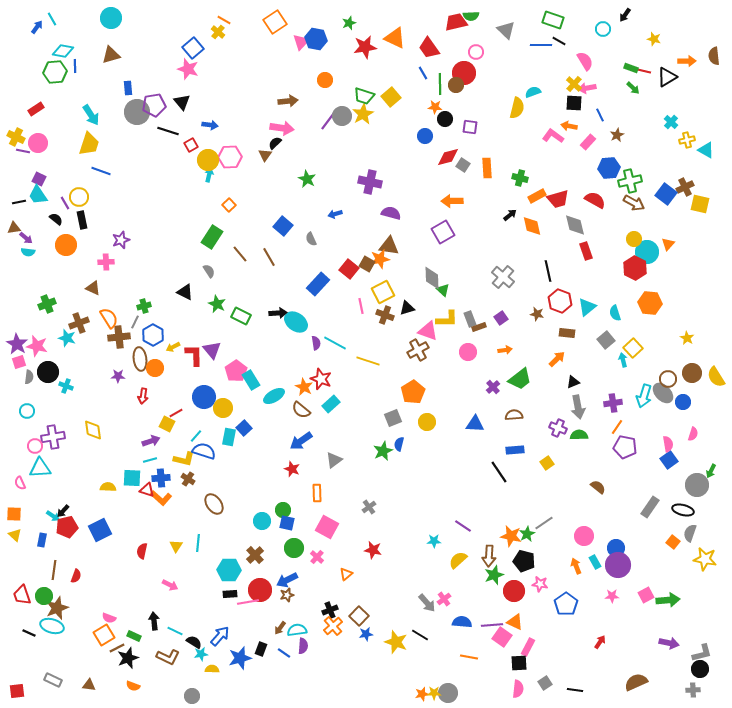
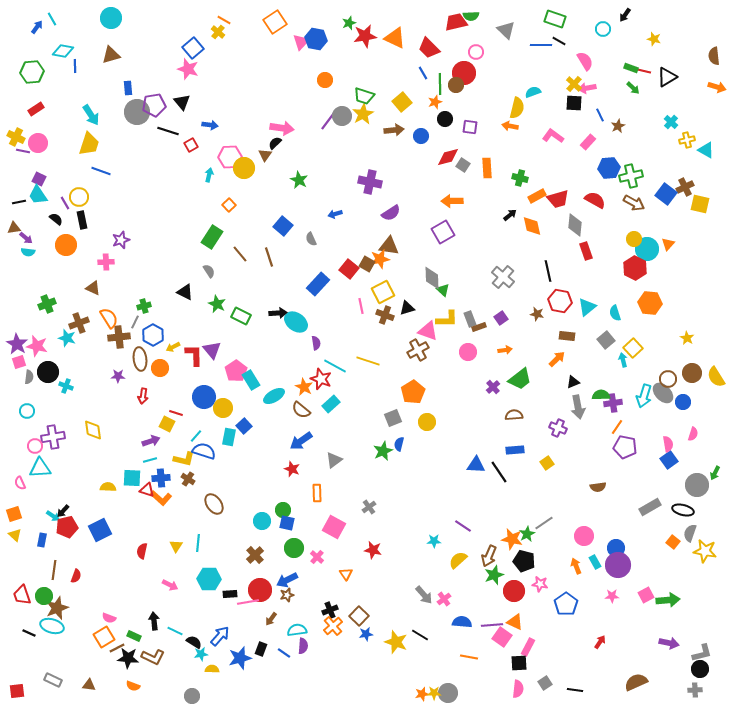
green rectangle at (553, 20): moved 2 px right, 1 px up
red star at (365, 47): moved 11 px up
red trapezoid at (429, 48): rotated 10 degrees counterclockwise
orange arrow at (687, 61): moved 30 px right, 26 px down; rotated 18 degrees clockwise
green hexagon at (55, 72): moved 23 px left
yellow square at (391, 97): moved 11 px right, 5 px down
brown arrow at (288, 101): moved 106 px right, 29 px down
orange star at (435, 107): moved 5 px up; rotated 24 degrees counterclockwise
orange arrow at (569, 126): moved 59 px left
brown star at (617, 135): moved 1 px right, 9 px up
blue circle at (425, 136): moved 4 px left
yellow circle at (208, 160): moved 36 px right, 8 px down
green star at (307, 179): moved 8 px left, 1 px down
green cross at (630, 181): moved 1 px right, 5 px up
purple semicircle at (391, 213): rotated 132 degrees clockwise
gray diamond at (575, 225): rotated 20 degrees clockwise
cyan circle at (647, 252): moved 3 px up
brown line at (269, 257): rotated 12 degrees clockwise
red hexagon at (560, 301): rotated 10 degrees counterclockwise
brown rectangle at (567, 333): moved 3 px down
cyan line at (335, 343): moved 23 px down
orange circle at (155, 368): moved 5 px right
red line at (176, 413): rotated 48 degrees clockwise
blue triangle at (475, 424): moved 1 px right, 41 px down
blue square at (244, 428): moved 2 px up
green semicircle at (579, 435): moved 22 px right, 40 px up
green arrow at (711, 471): moved 4 px right, 2 px down
brown semicircle at (598, 487): rotated 133 degrees clockwise
gray rectangle at (650, 507): rotated 25 degrees clockwise
orange square at (14, 514): rotated 21 degrees counterclockwise
pink square at (327, 527): moved 7 px right
orange star at (511, 536): moved 1 px right, 3 px down
brown arrow at (489, 556): rotated 20 degrees clockwise
yellow star at (705, 559): moved 8 px up
cyan hexagon at (229, 570): moved 20 px left, 9 px down
orange triangle at (346, 574): rotated 24 degrees counterclockwise
gray arrow at (427, 603): moved 3 px left, 8 px up
brown arrow at (280, 628): moved 9 px left, 9 px up
orange square at (104, 635): moved 2 px down
brown L-shape at (168, 657): moved 15 px left
black star at (128, 658): rotated 25 degrees clockwise
gray cross at (693, 690): moved 2 px right
